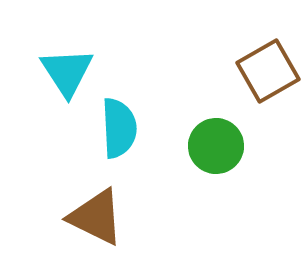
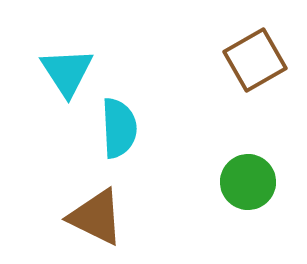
brown square: moved 13 px left, 11 px up
green circle: moved 32 px right, 36 px down
